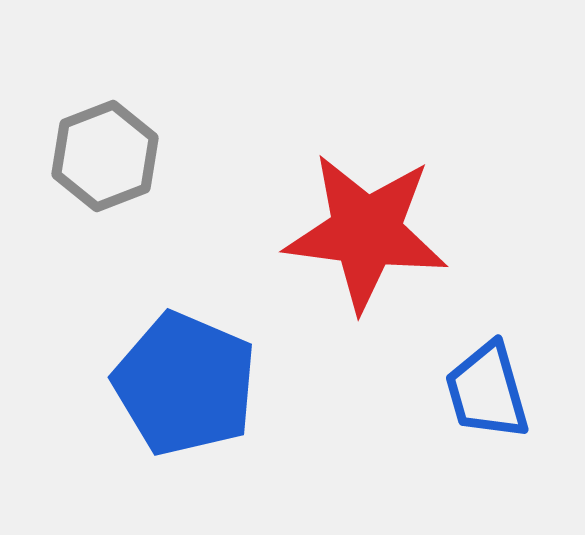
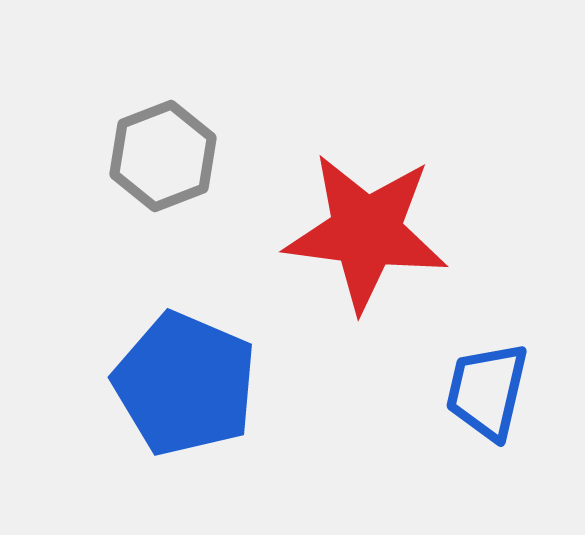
gray hexagon: moved 58 px right
blue trapezoid: rotated 29 degrees clockwise
